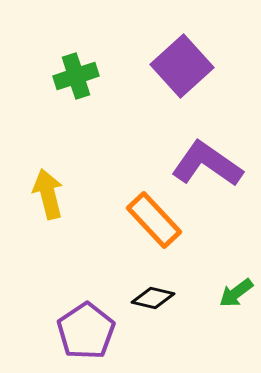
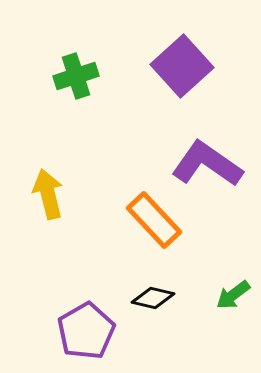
green arrow: moved 3 px left, 2 px down
purple pentagon: rotated 4 degrees clockwise
